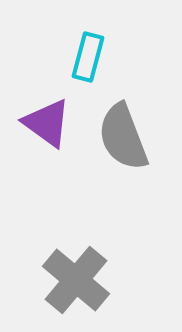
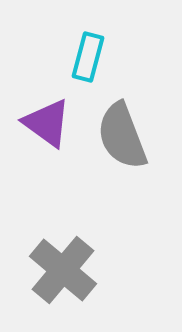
gray semicircle: moved 1 px left, 1 px up
gray cross: moved 13 px left, 10 px up
